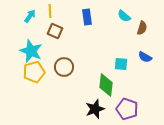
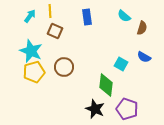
blue semicircle: moved 1 px left
cyan square: rotated 24 degrees clockwise
black star: rotated 30 degrees counterclockwise
